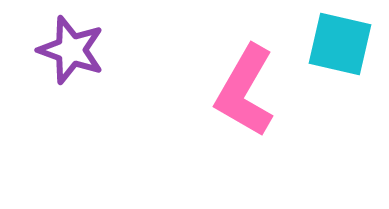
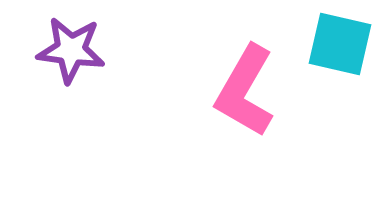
purple star: rotated 12 degrees counterclockwise
